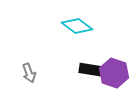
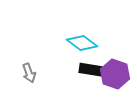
cyan diamond: moved 5 px right, 17 px down
purple hexagon: moved 1 px right, 1 px down
